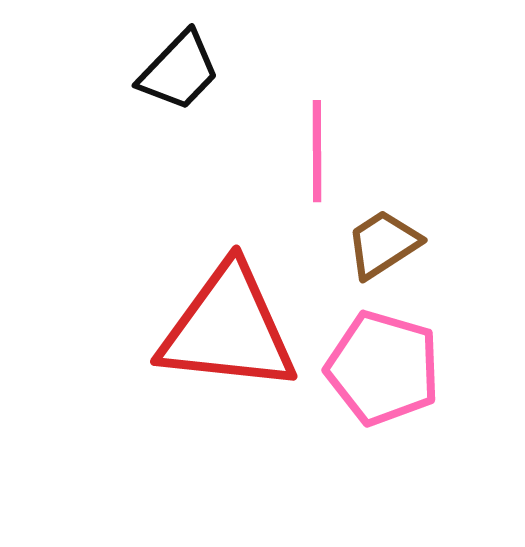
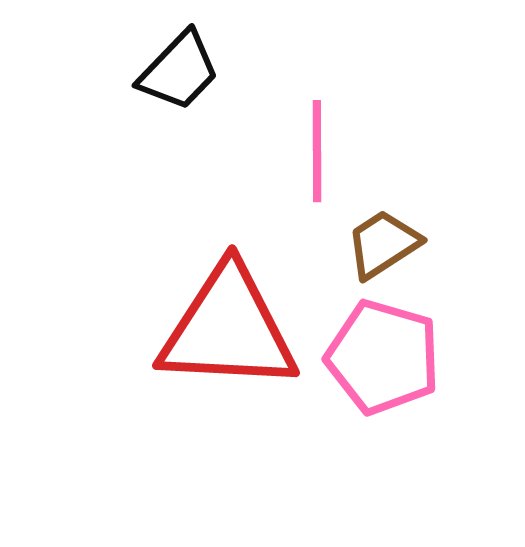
red triangle: rotated 3 degrees counterclockwise
pink pentagon: moved 11 px up
